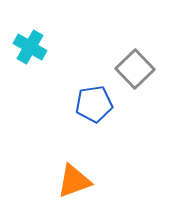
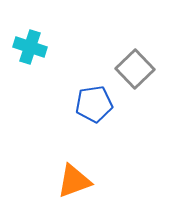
cyan cross: rotated 12 degrees counterclockwise
